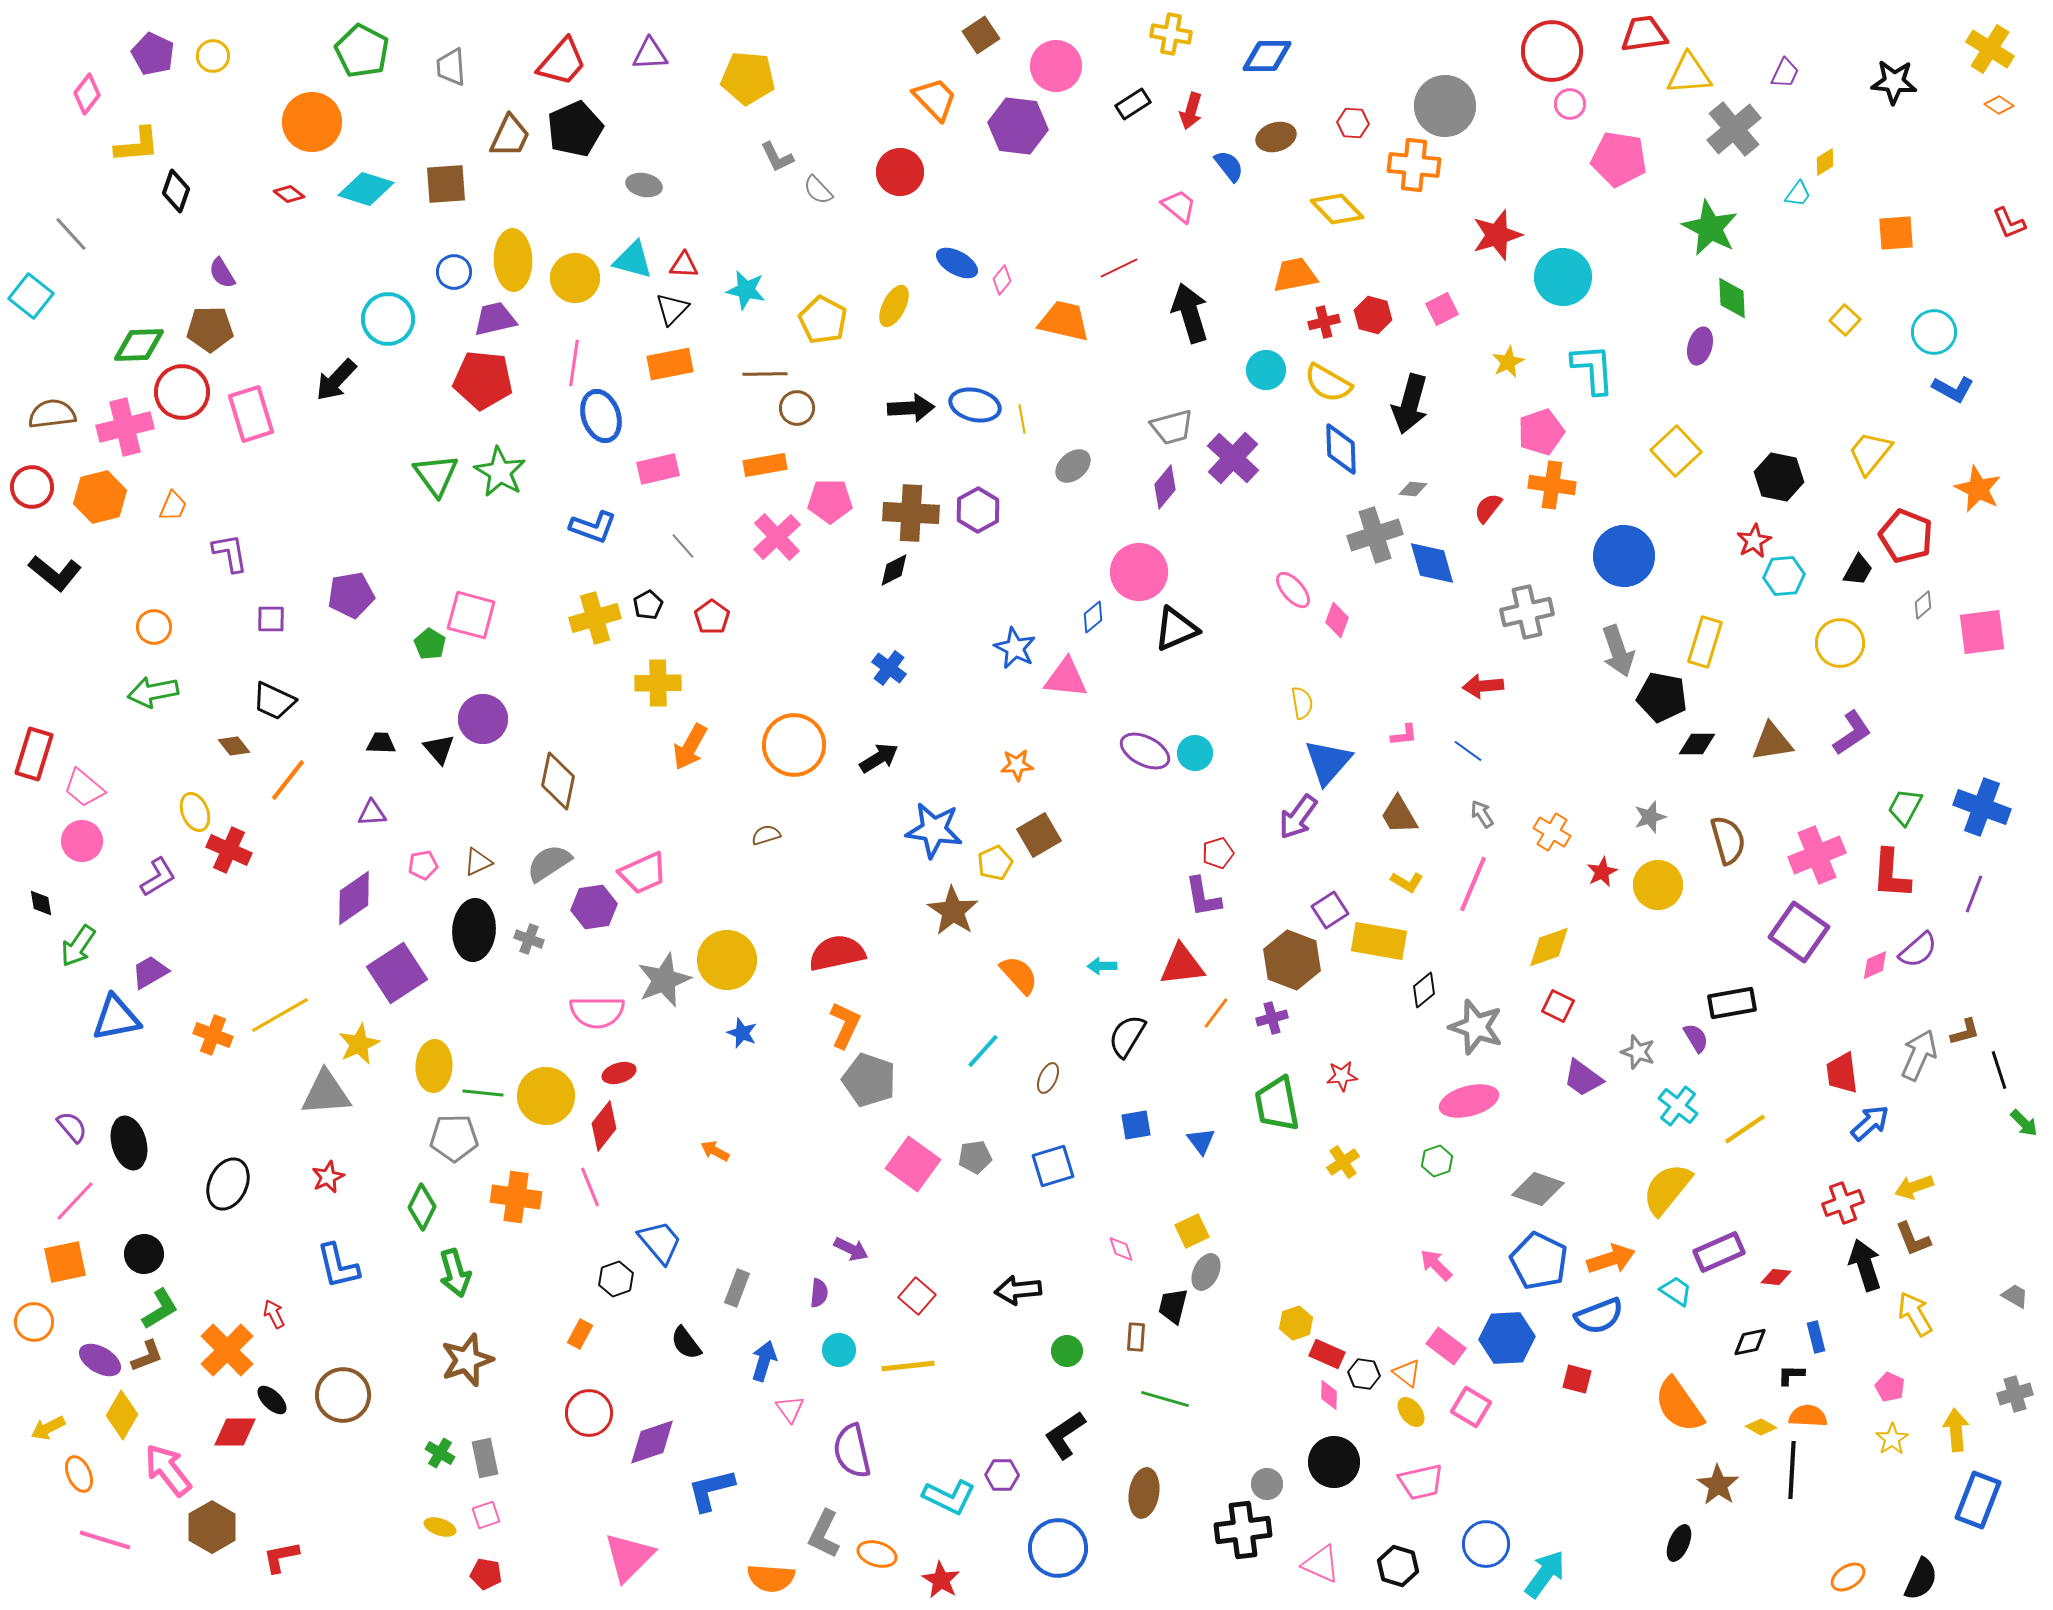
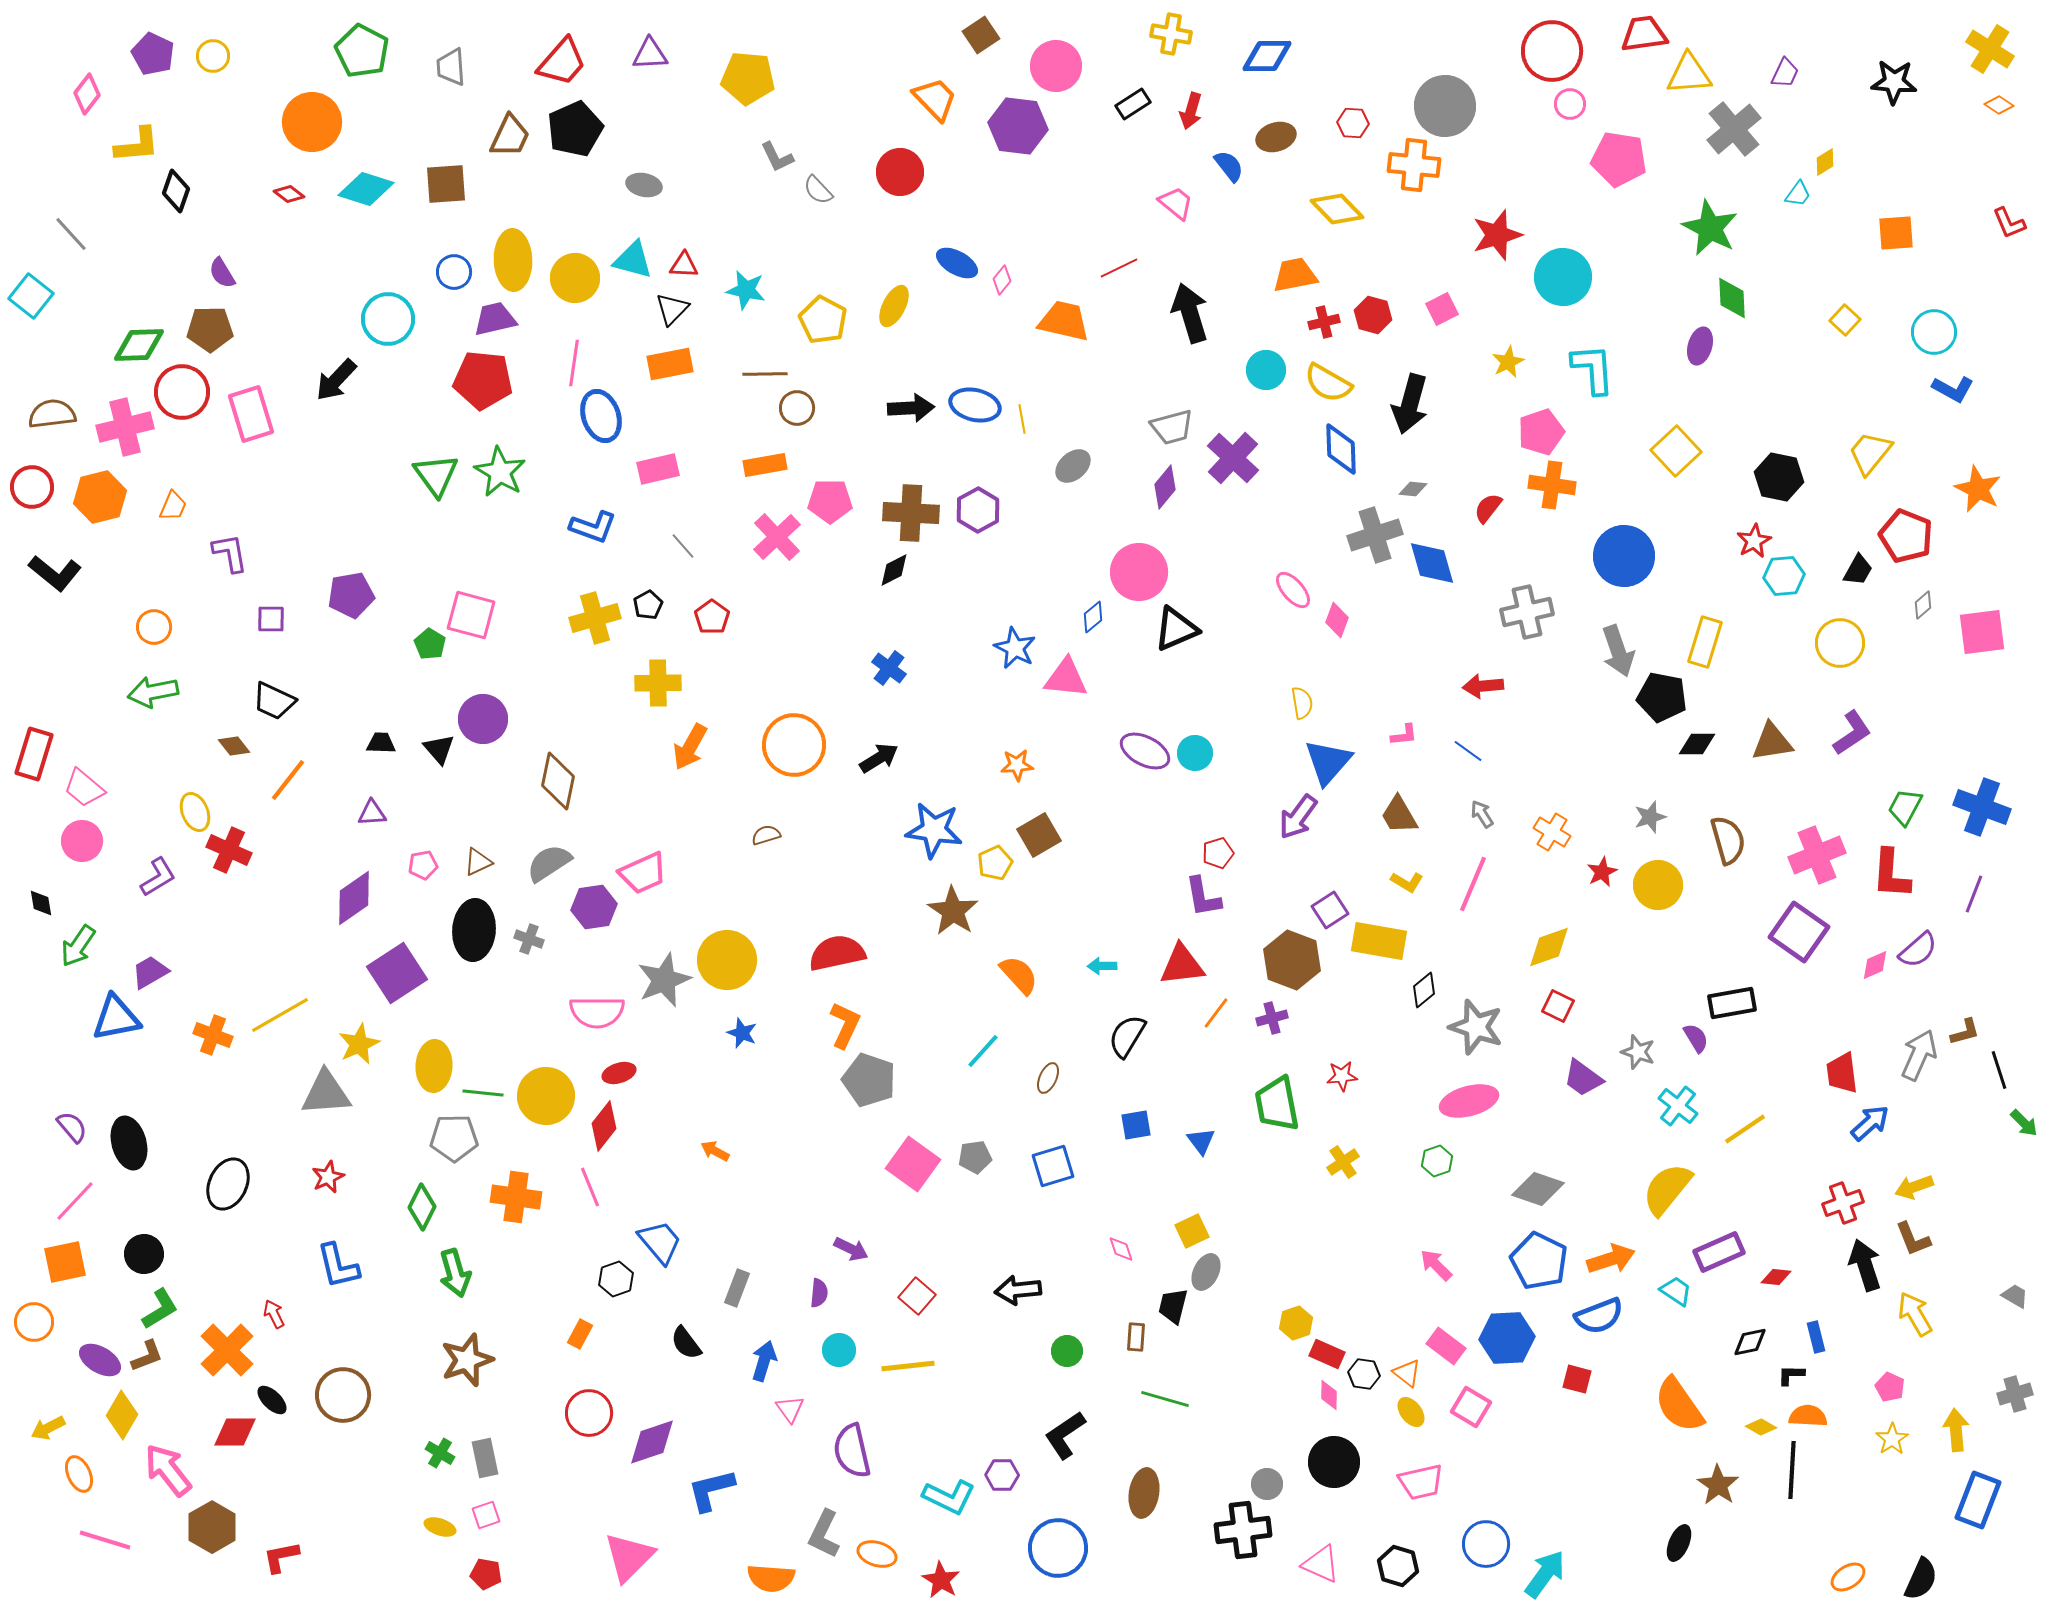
pink trapezoid at (1179, 206): moved 3 px left, 3 px up
